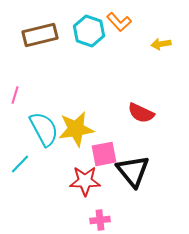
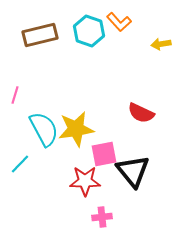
pink cross: moved 2 px right, 3 px up
